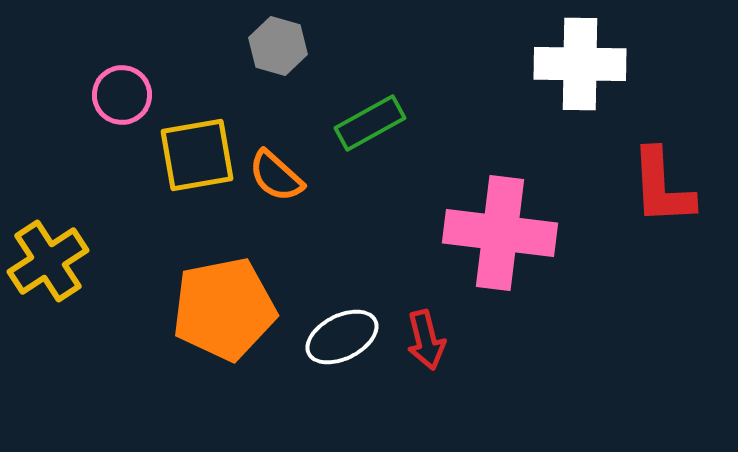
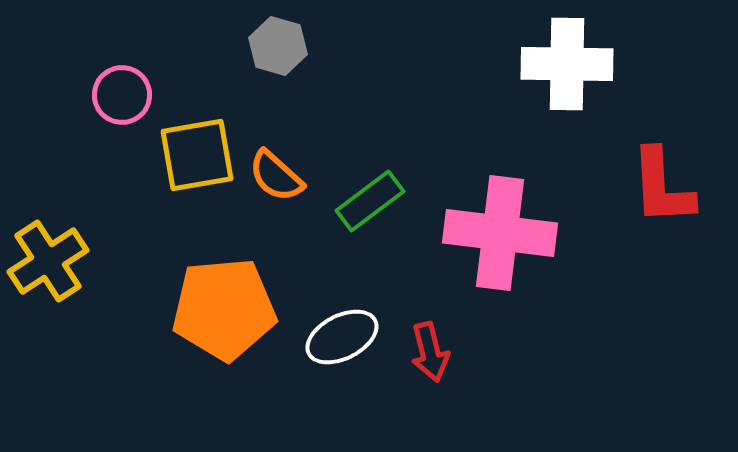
white cross: moved 13 px left
green rectangle: moved 78 px down; rotated 8 degrees counterclockwise
orange pentagon: rotated 6 degrees clockwise
red arrow: moved 4 px right, 12 px down
